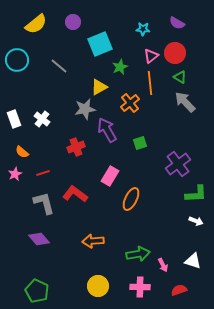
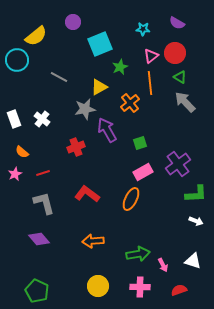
yellow semicircle: moved 12 px down
gray line: moved 11 px down; rotated 12 degrees counterclockwise
pink rectangle: moved 33 px right, 4 px up; rotated 30 degrees clockwise
red L-shape: moved 12 px right
